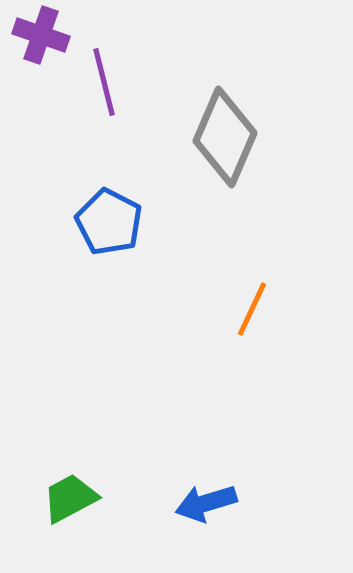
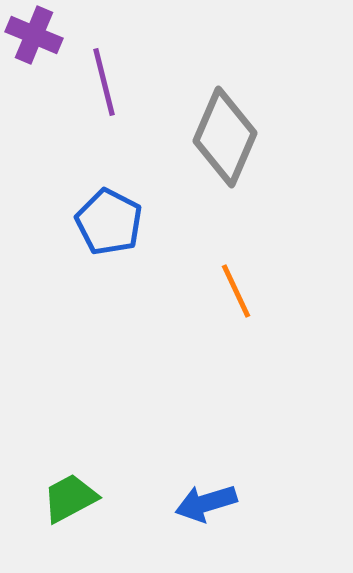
purple cross: moved 7 px left; rotated 4 degrees clockwise
orange line: moved 16 px left, 18 px up; rotated 50 degrees counterclockwise
